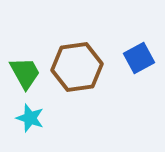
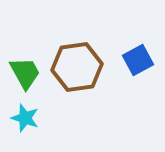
blue square: moved 1 px left, 2 px down
cyan star: moved 5 px left
